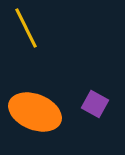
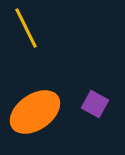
orange ellipse: rotated 57 degrees counterclockwise
